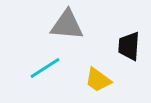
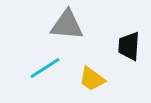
yellow trapezoid: moved 6 px left, 1 px up
